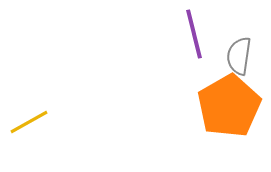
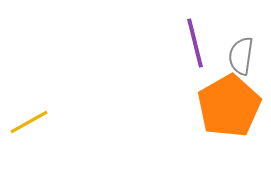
purple line: moved 1 px right, 9 px down
gray semicircle: moved 2 px right
